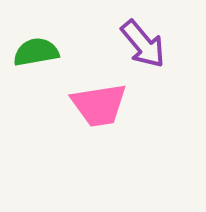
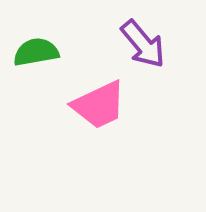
pink trapezoid: rotated 16 degrees counterclockwise
